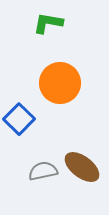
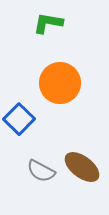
gray semicircle: moved 2 px left; rotated 140 degrees counterclockwise
